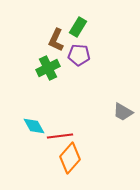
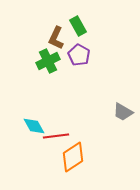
green rectangle: moved 1 px up; rotated 60 degrees counterclockwise
brown L-shape: moved 2 px up
purple pentagon: rotated 25 degrees clockwise
green cross: moved 7 px up
red line: moved 4 px left
orange diamond: moved 3 px right, 1 px up; rotated 16 degrees clockwise
